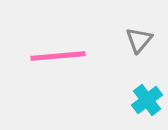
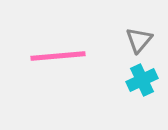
cyan cross: moved 5 px left, 20 px up; rotated 12 degrees clockwise
